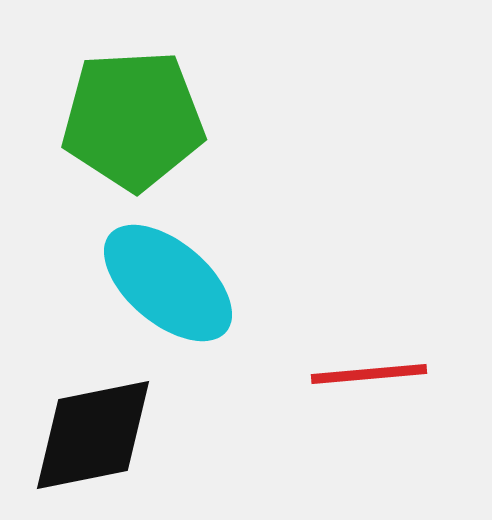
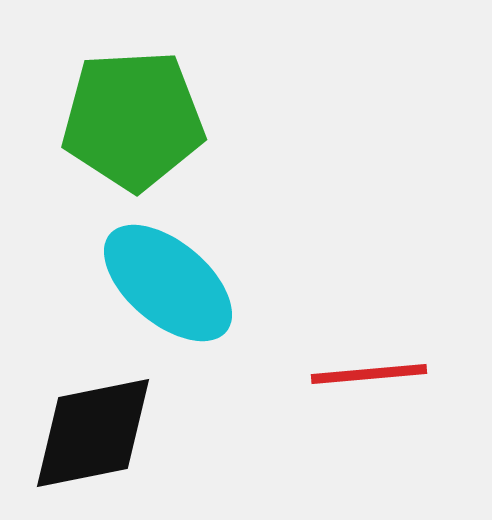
black diamond: moved 2 px up
